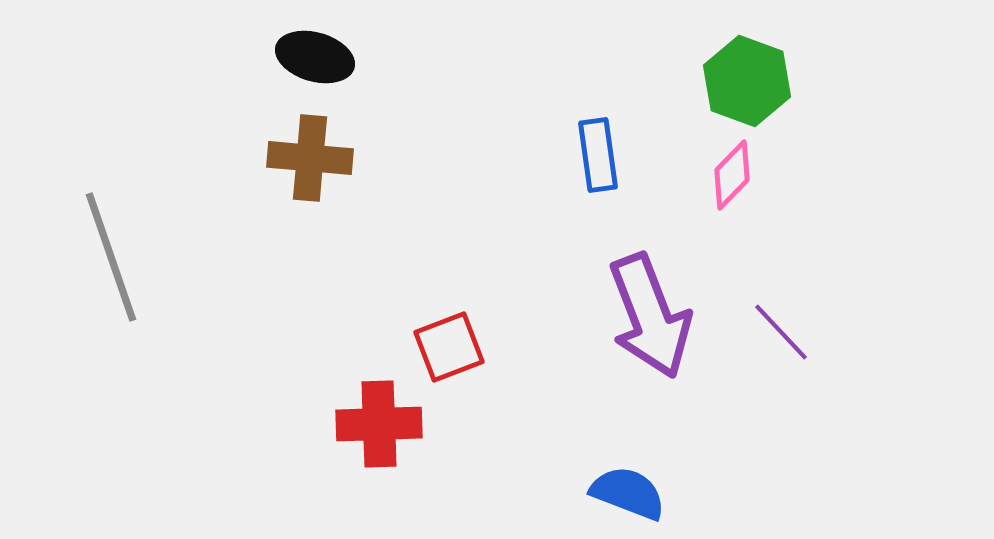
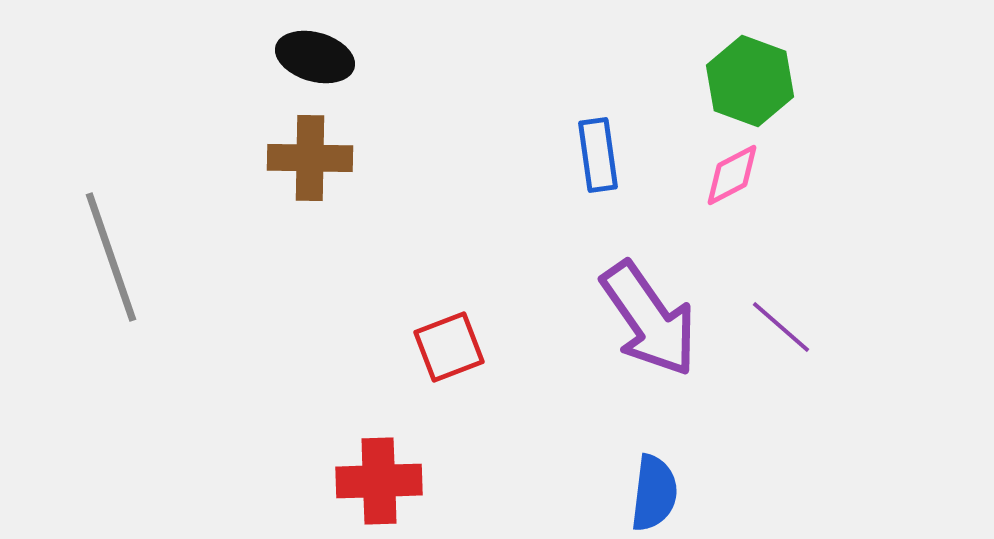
green hexagon: moved 3 px right
brown cross: rotated 4 degrees counterclockwise
pink diamond: rotated 18 degrees clockwise
purple arrow: moved 1 px left, 3 px down; rotated 14 degrees counterclockwise
purple line: moved 5 px up; rotated 6 degrees counterclockwise
red cross: moved 57 px down
blue semicircle: moved 26 px right; rotated 76 degrees clockwise
